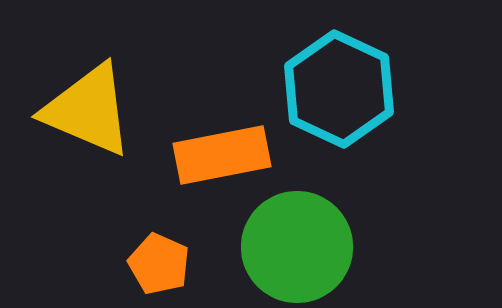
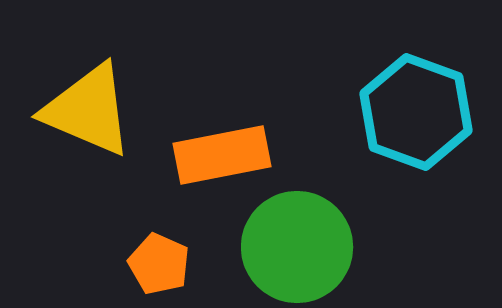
cyan hexagon: moved 77 px right, 23 px down; rotated 5 degrees counterclockwise
